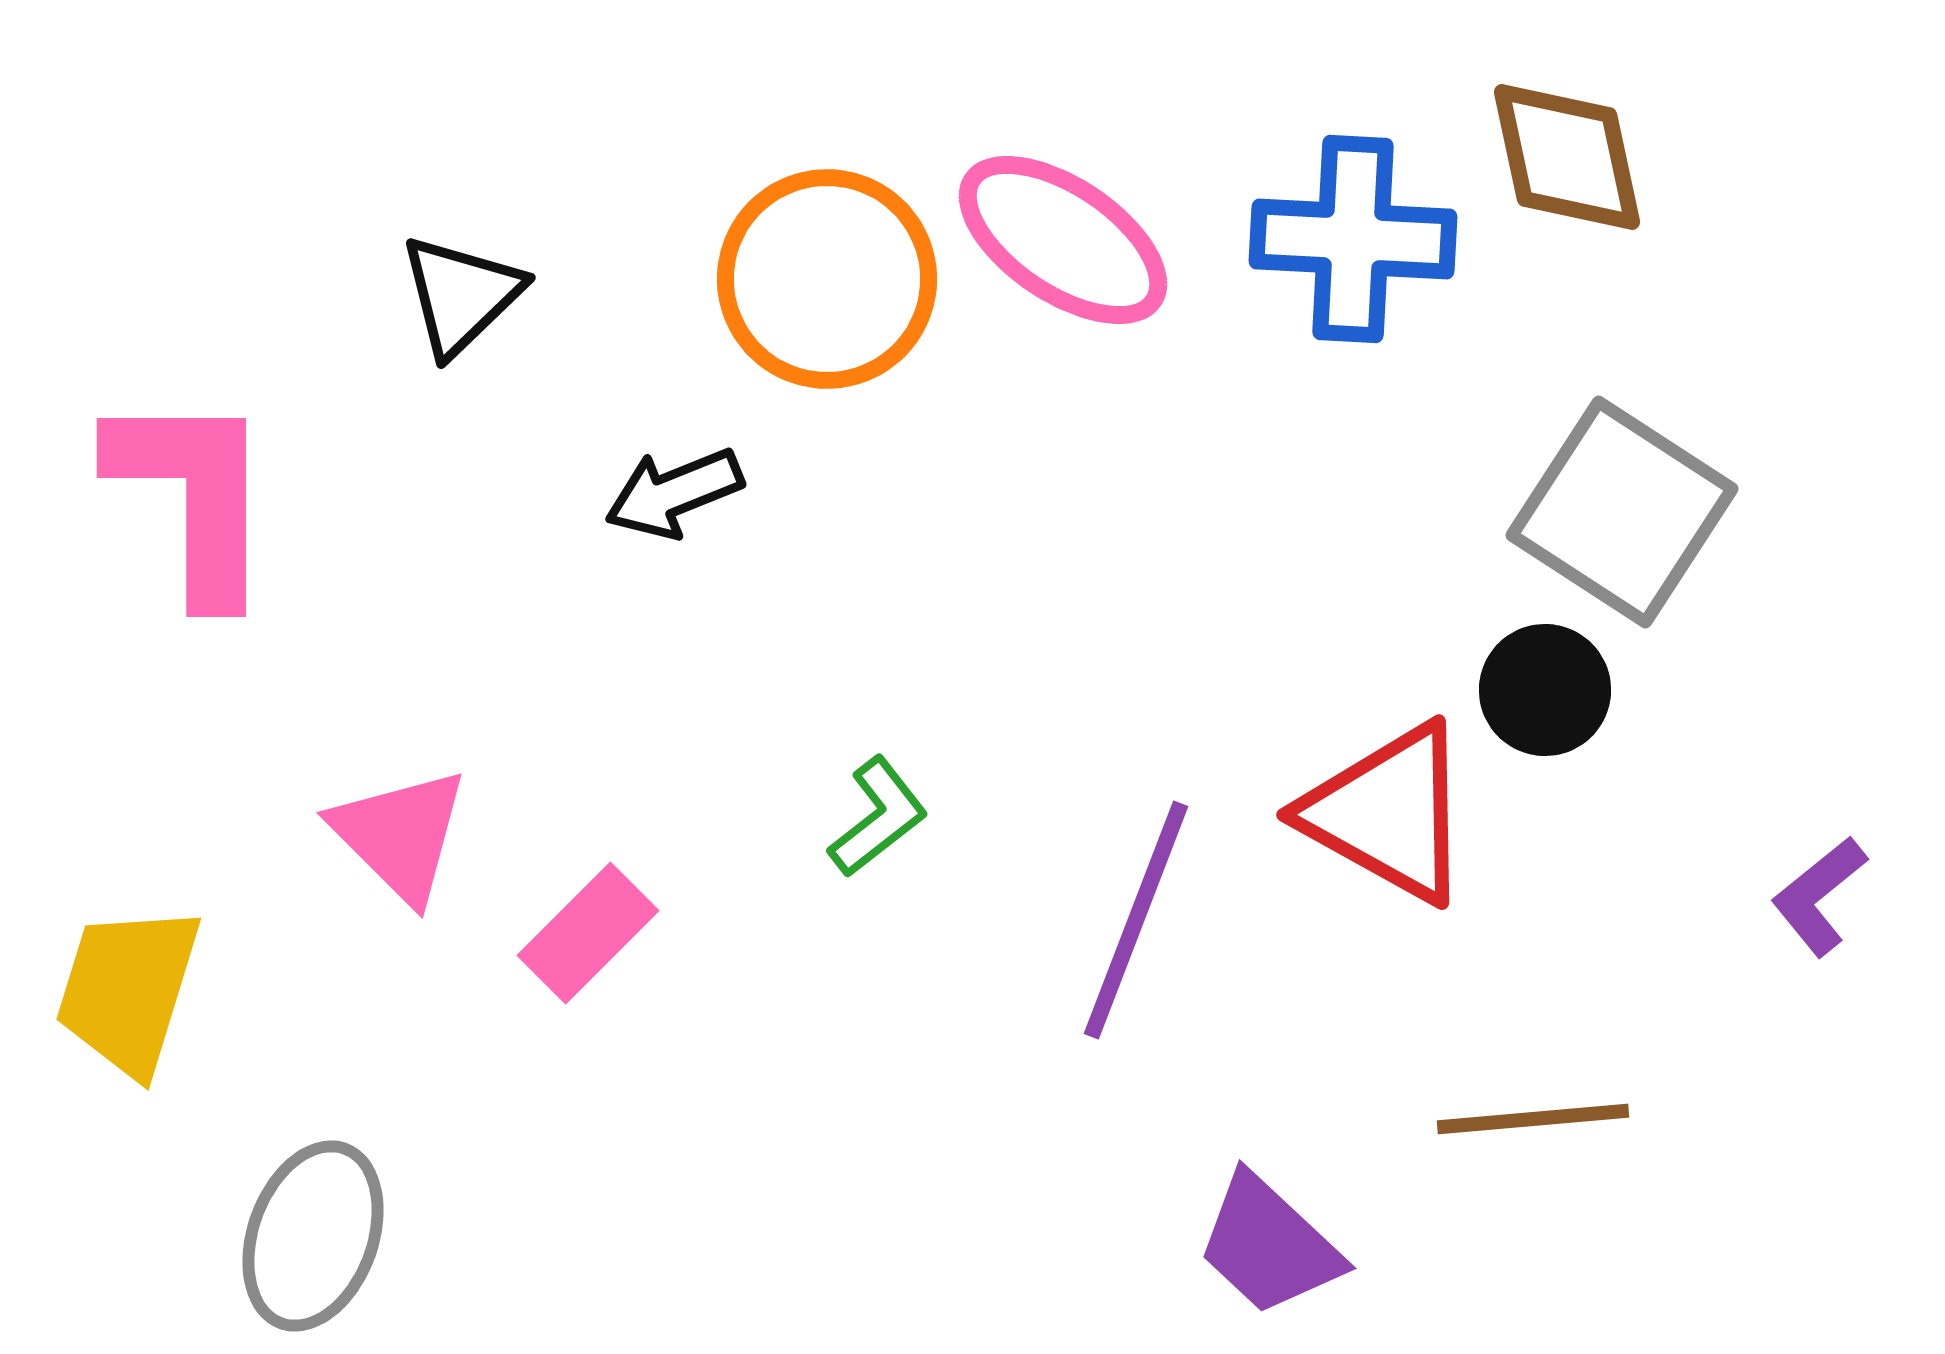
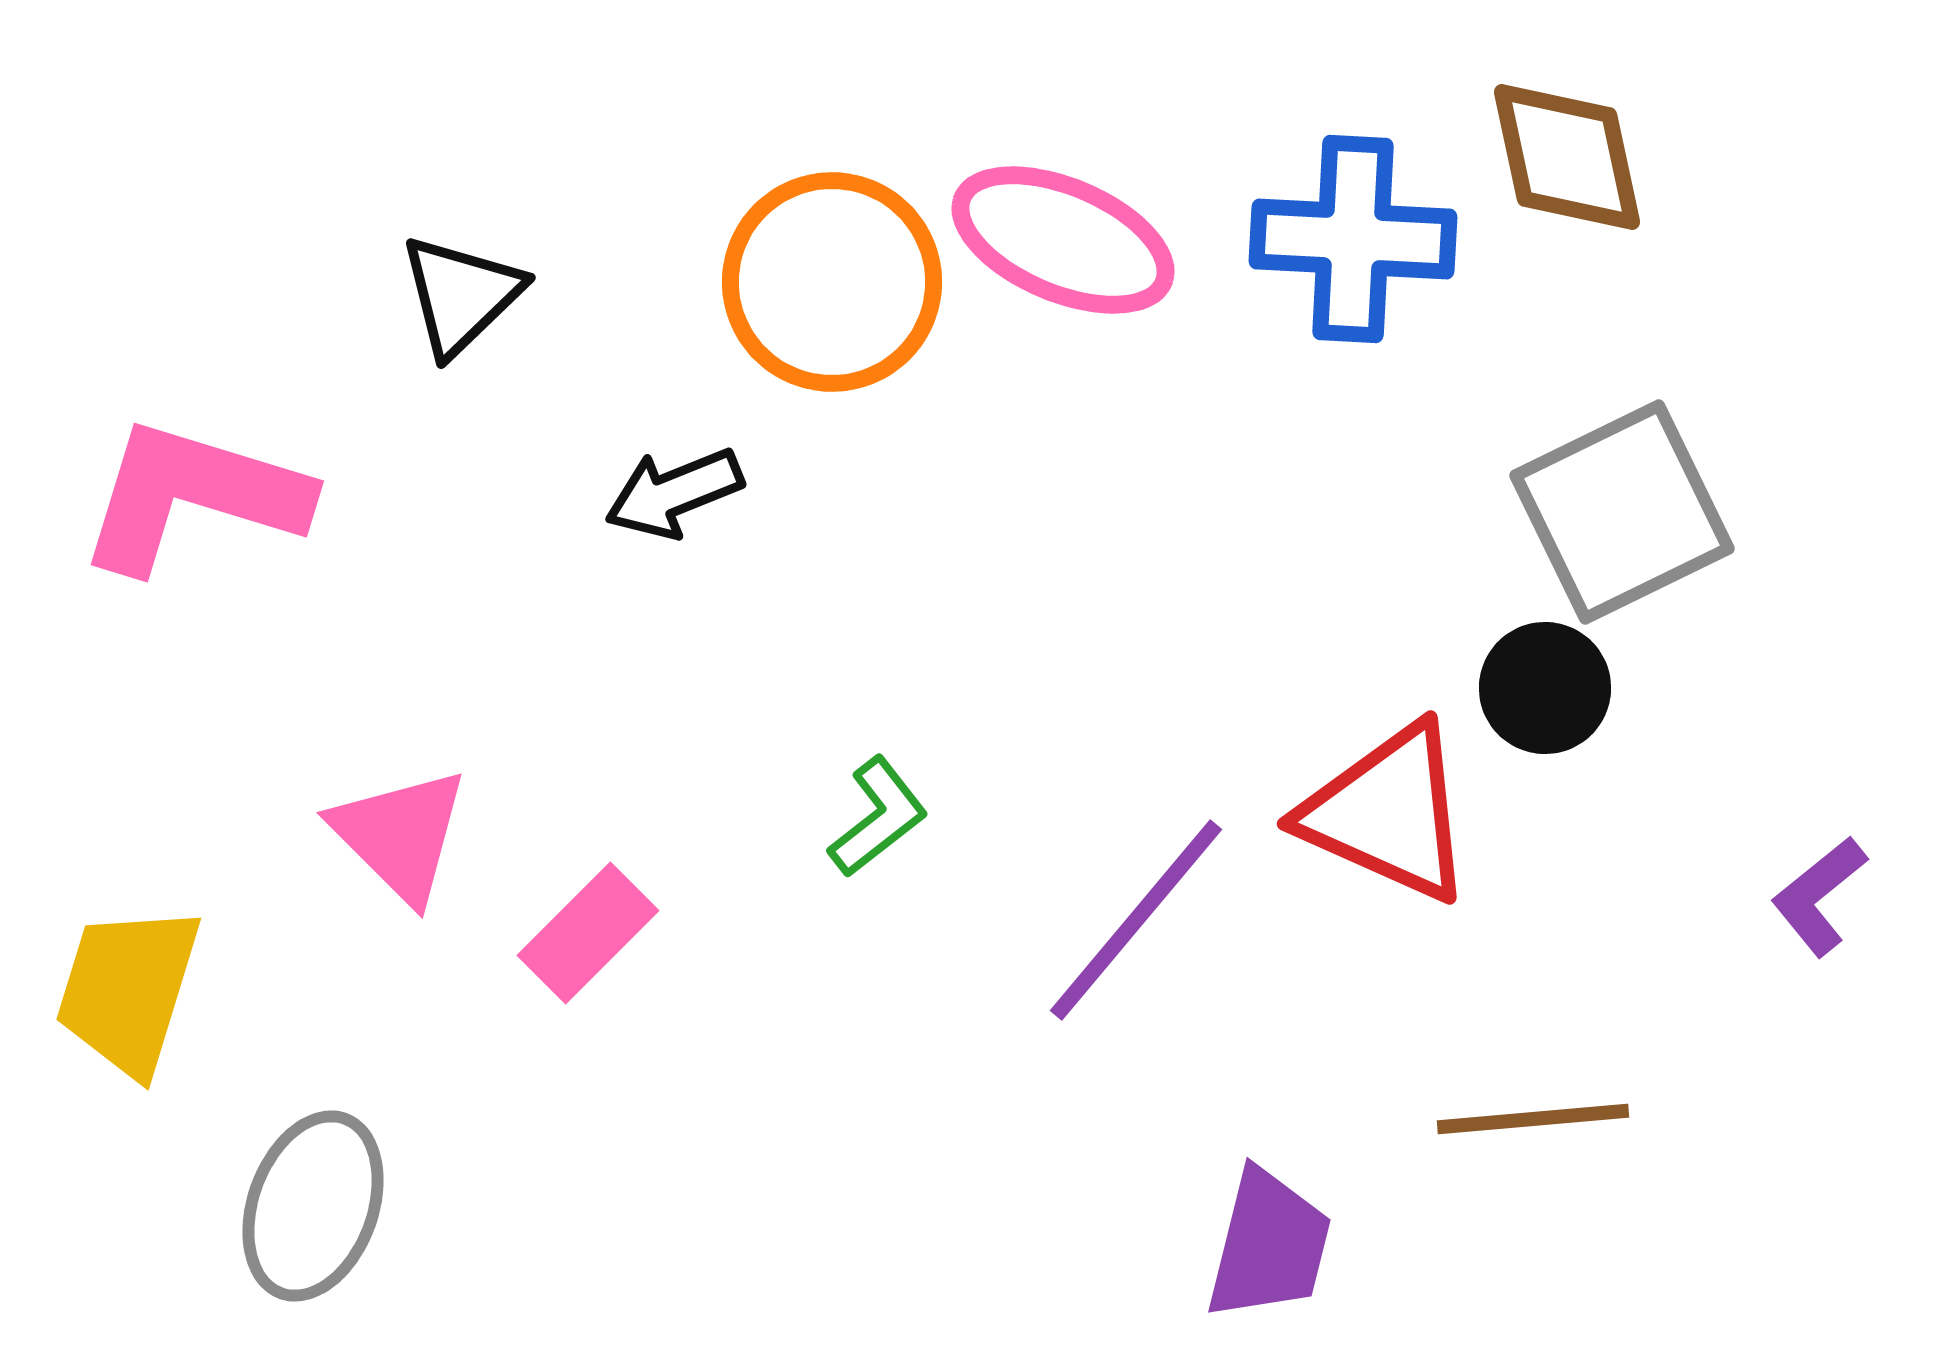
pink ellipse: rotated 11 degrees counterclockwise
orange circle: moved 5 px right, 3 px down
pink L-shape: rotated 73 degrees counterclockwise
gray square: rotated 31 degrees clockwise
black circle: moved 2 px up
red triangle: rotated 5 degrees counterclockwise
purple line: rotated 19 degrees clockwise
gray ellipse: moved 30 px up
purple trapezoid: rotated 119 degrees counterclockwise
